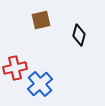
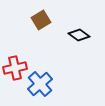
brown square: rotated 18 degrees counterclockwise
black diamond: rotated 70 degrees counterclockwise
